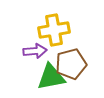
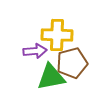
yellow cross: moved 3 px right, 5 px down; rotated 12 degrees clockwise
brown pentagon: moved 1 px right, 1 px up
